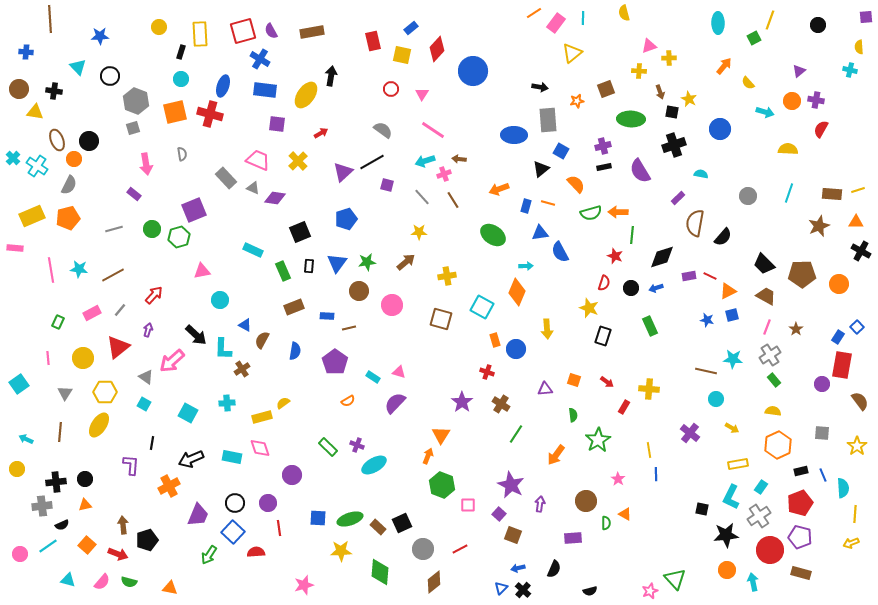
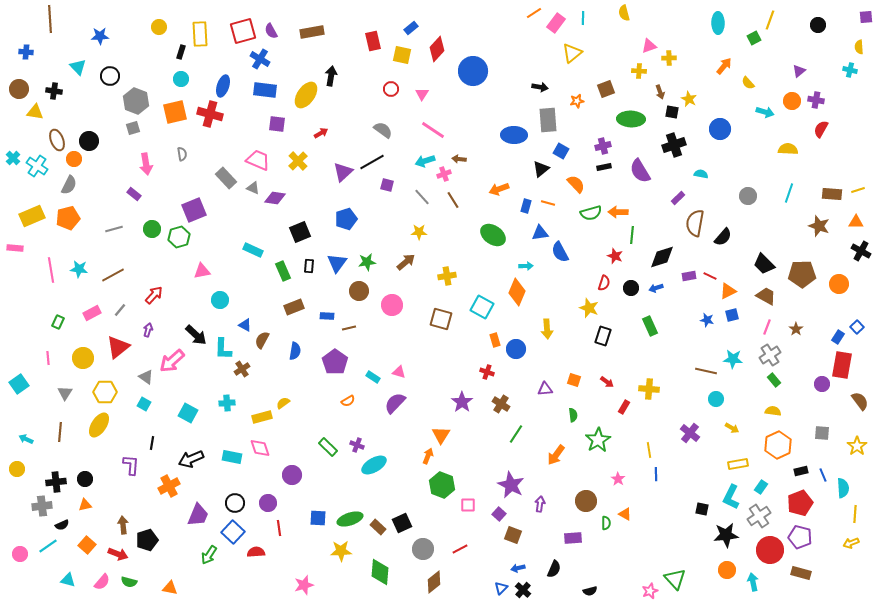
brown star at (819, 226): rotated 30 degrees counterclockwise
